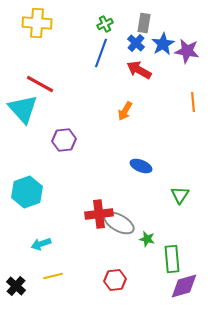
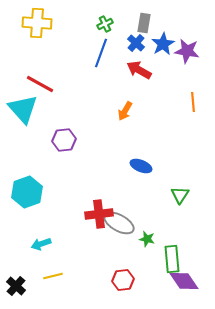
red hexagon: moved 8 px right
purple diamond: moved 5 px up; rotated 72 degrees clockwise
